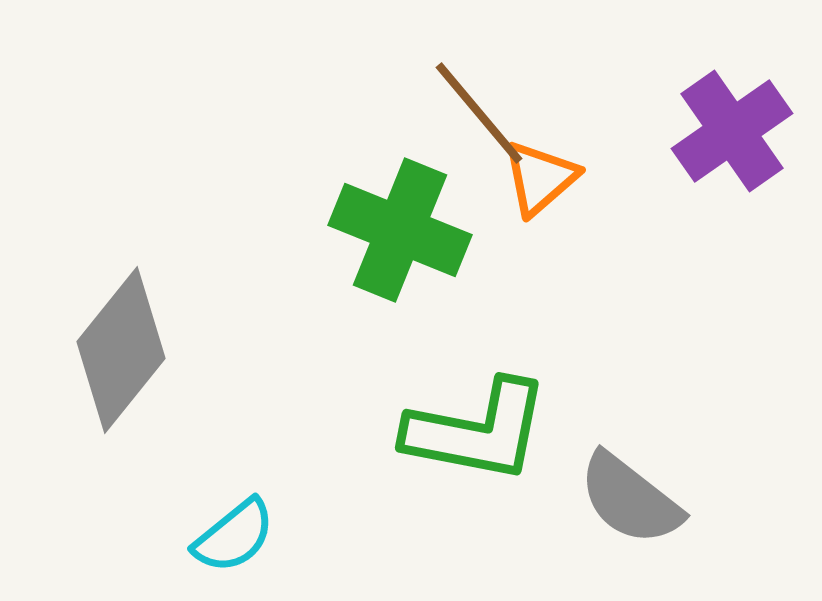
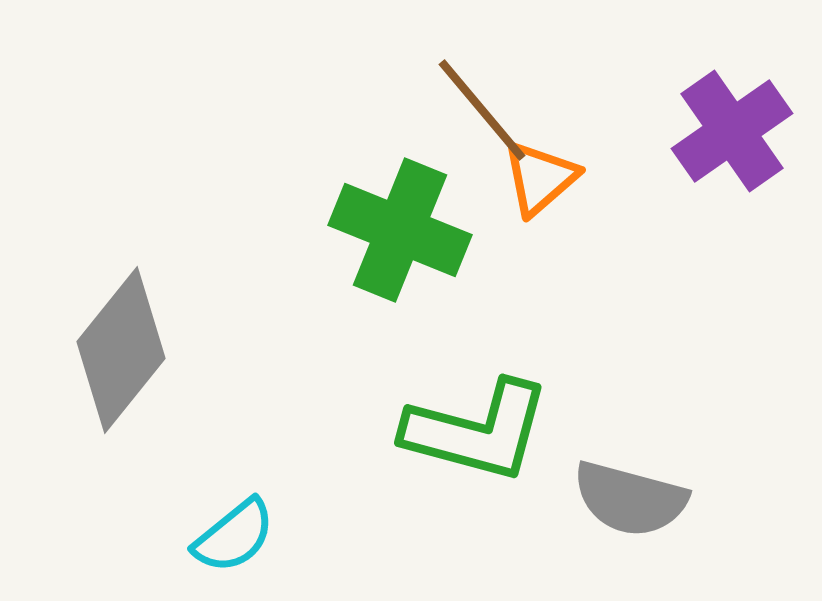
brown line: moved 3 px right, 3 px up
green L-shape: rotated 4 degrees clockwise
gray semicircle: rotated 23 degrees counterclockwise
